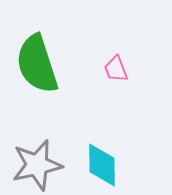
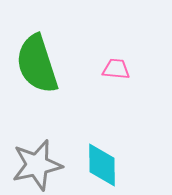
pink trapezoid: rotated 116 degrees clockwise
